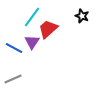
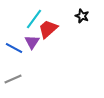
cyan line: moved 2 px right, 2 px down
